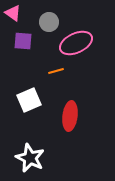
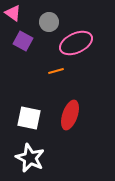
purple square: rotated 24 degrees clockwise
white square: moved 18 px down; rotated 35 degrees clockwise
red ellipse: moved 1 px up; rotated 12 degrees clockwise
